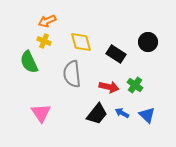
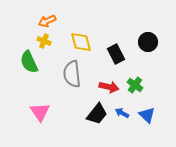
black rectangle: rotated 30 degrees clockwise
pink triangle: moved 1 px left, 1 px up
